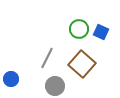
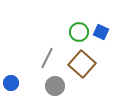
green circle: moved 3 px down
blue circle: moved 4 px down
